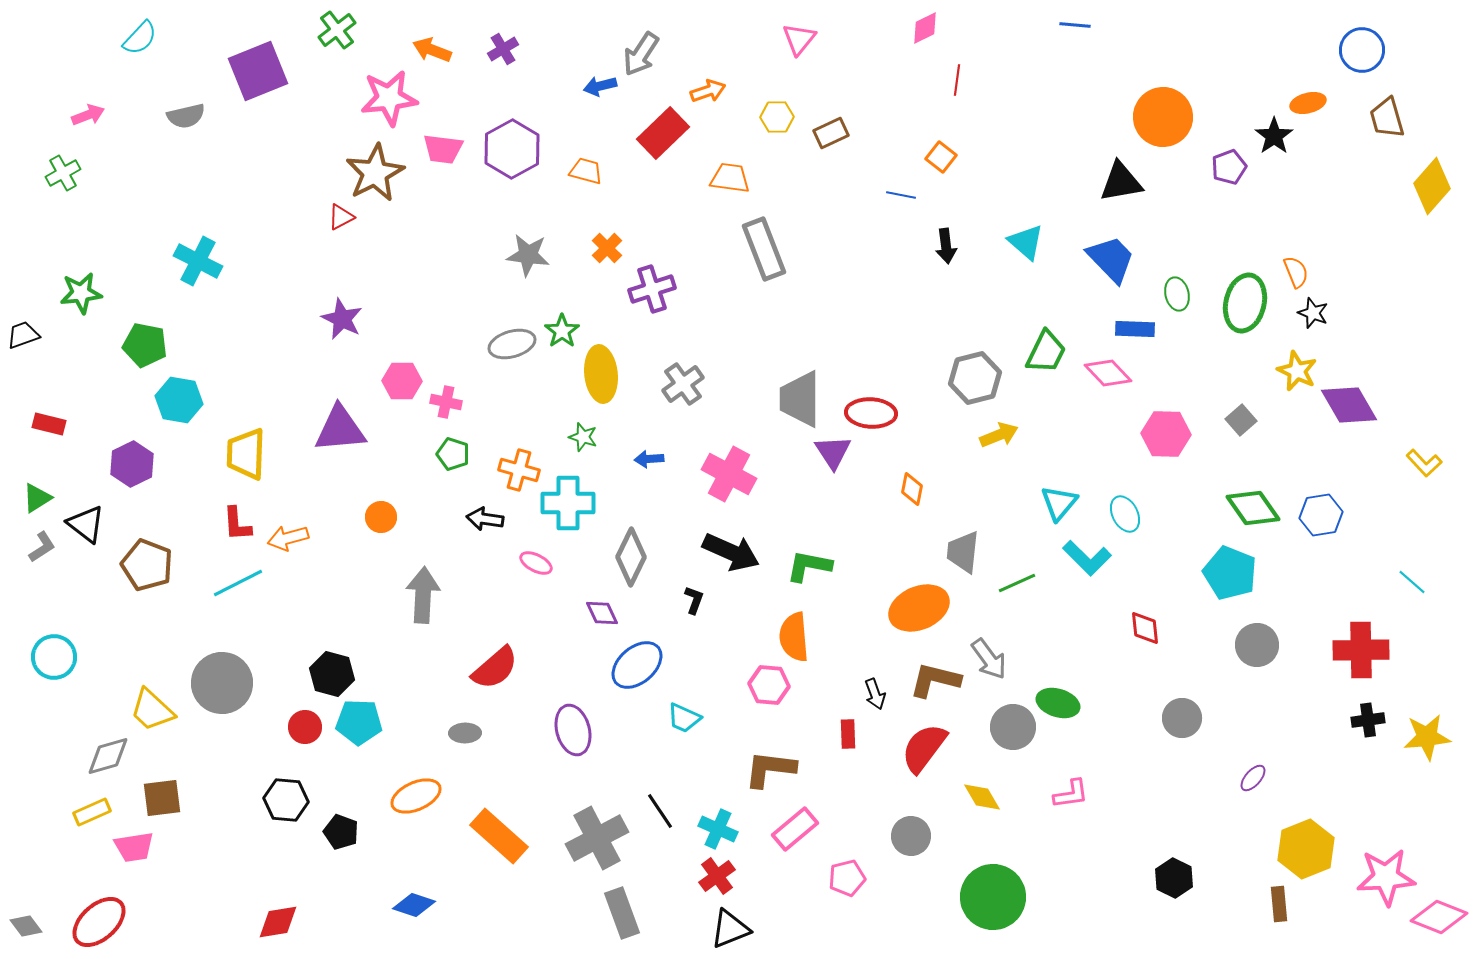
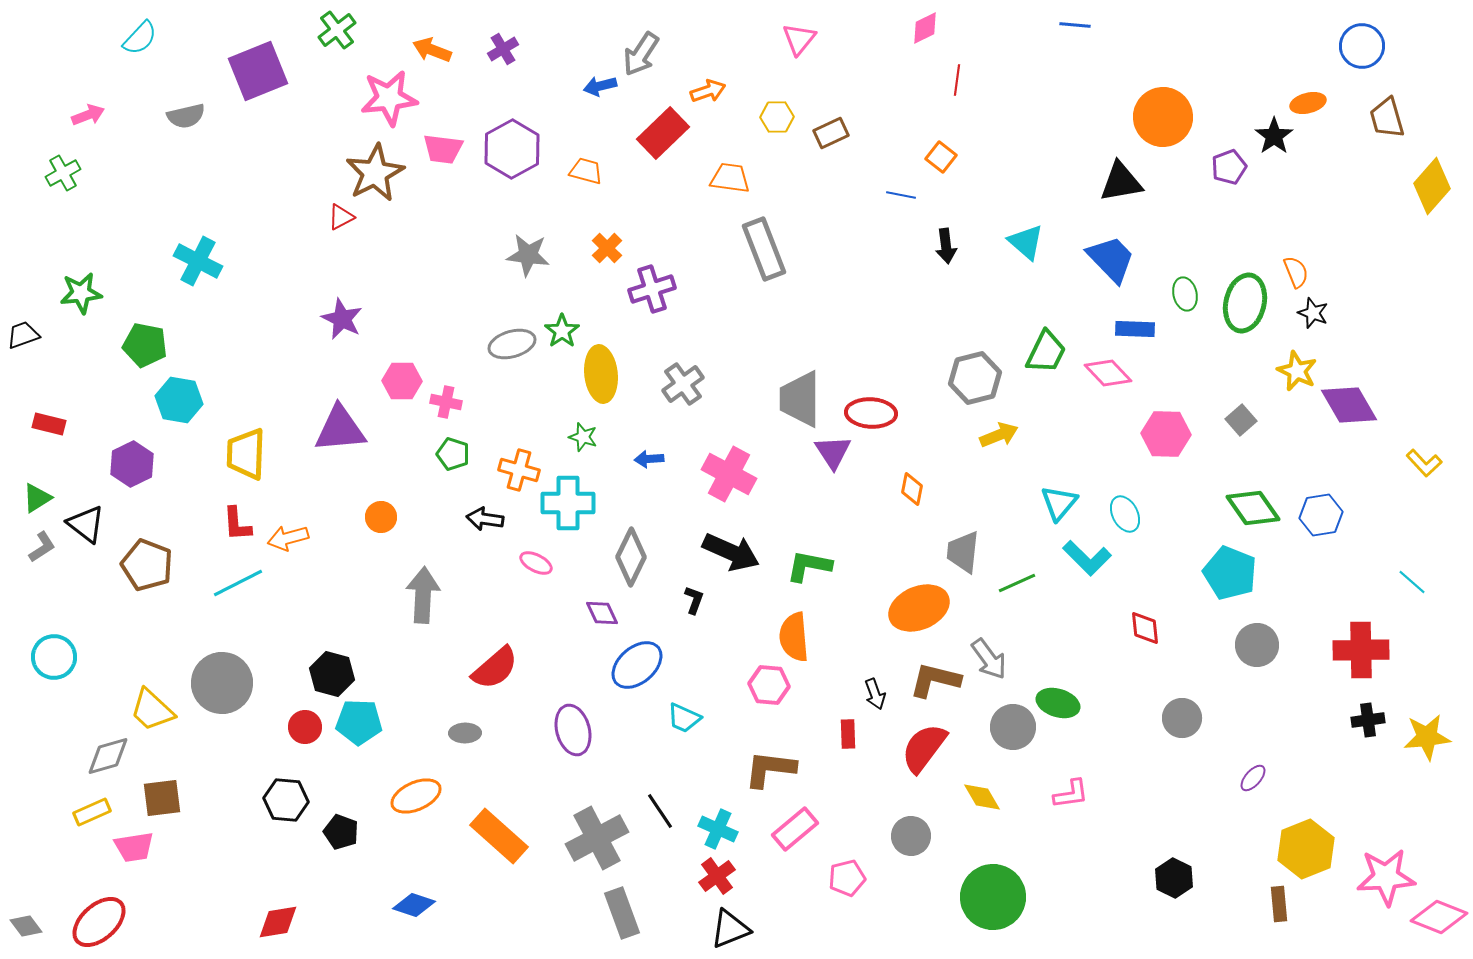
blue circle at (1362, 50): moved 4 px up
green ellipse at (1177, 294): moved 8 px right
